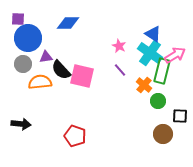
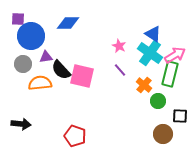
blue circle: moved 3 px right, 2 px up
green rectangle: moved 8 px right, 3 px down
orange semicircle: moved 1 px down
